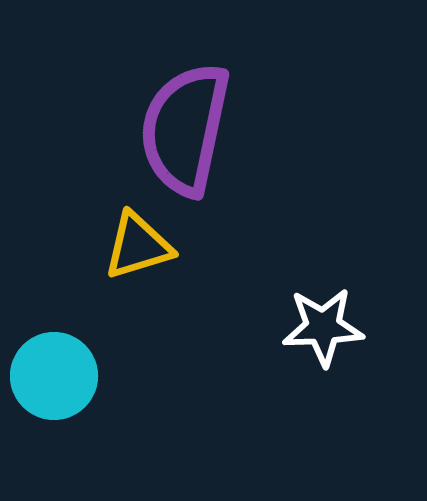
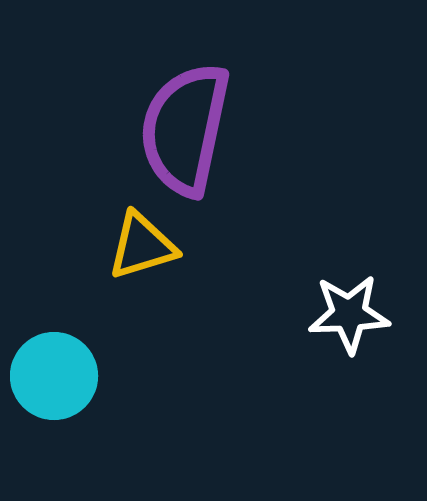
yellow triangle: moved 4 px right
white star: moved 26 px right, 13 px up
